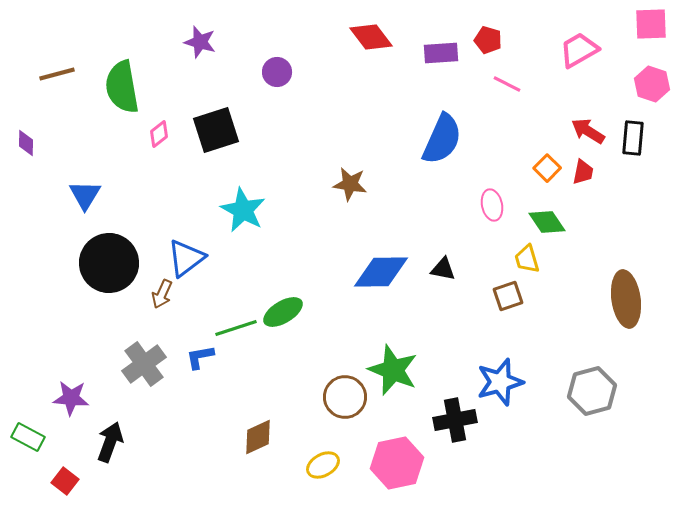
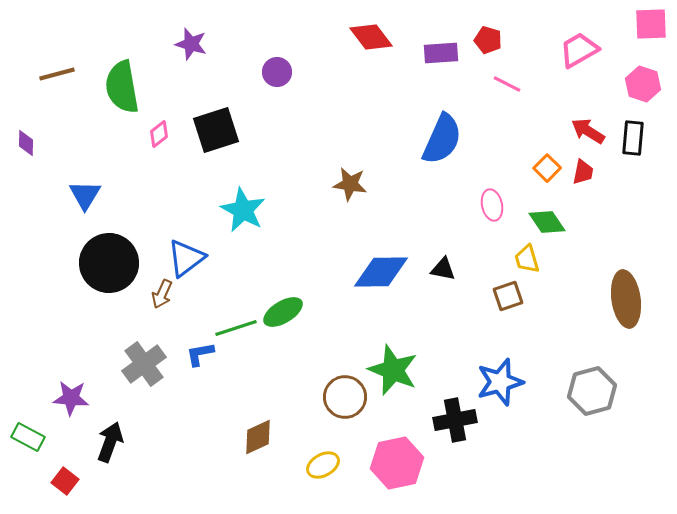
purple star at (200, 42): moved 9 px left, 2 px down
pink hexagon at (652, 84): moved 9 px left
blue L-shape at (200, 357): moved 3 px up
